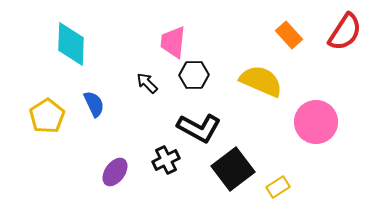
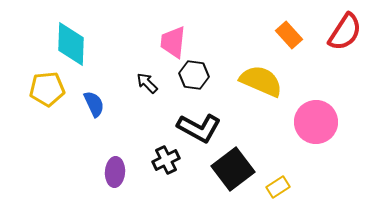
black hexagon: rotated 8 degrees clockwise
yellow pentagon: moved 27 px up; rotated 28 degrees clockwise
purple ellipse: rotated 32 degrees counterclockwise
